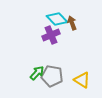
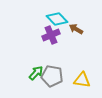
brown arrow: moved 4 px right, 6 px down; rotated 40 degrees counterclockwise
green arrow: moved 1 px left
yellow triangle: rotated 24 degrees counterclockwise
